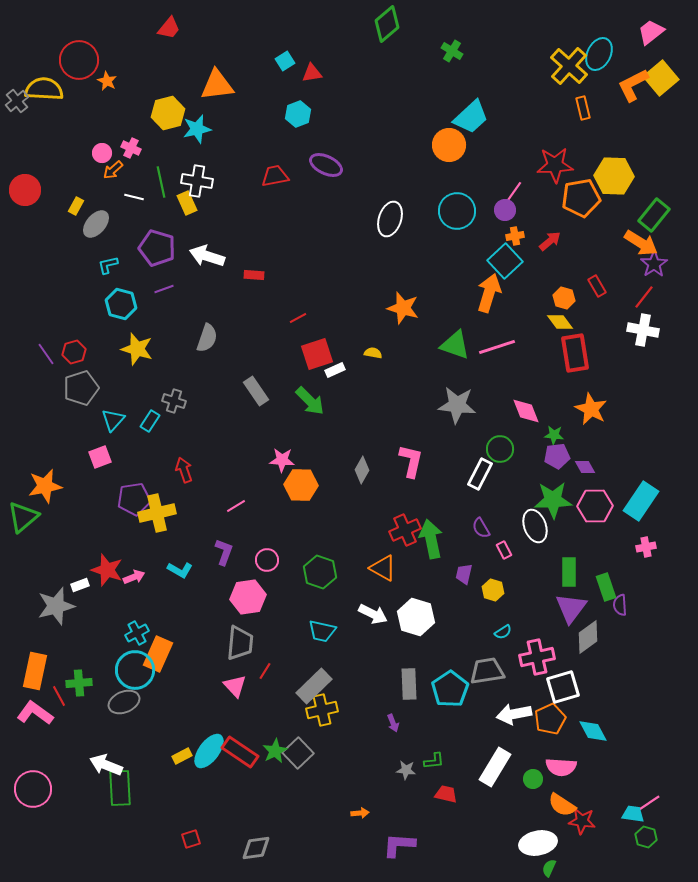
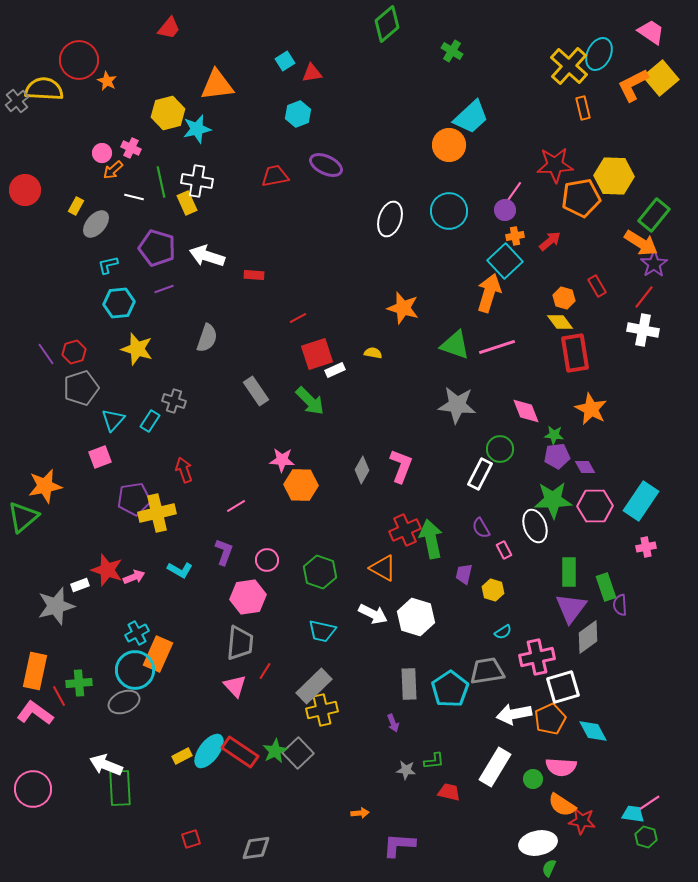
pink trapezoid at (651, 32): rotated 72 degrees clockwise
cyan circle at (457, 211): moved 8 px left
cyan hexagon at (121, 304): moved 2 px left, 1 px up; rotated 20 degrees counterclockwise
pink L-shape at (411, 461): moved 10 px left, 5 px down; rotated 8 degrees clockwise
red trapezoid at (446, 794): moved 3 px right, 2 px up
